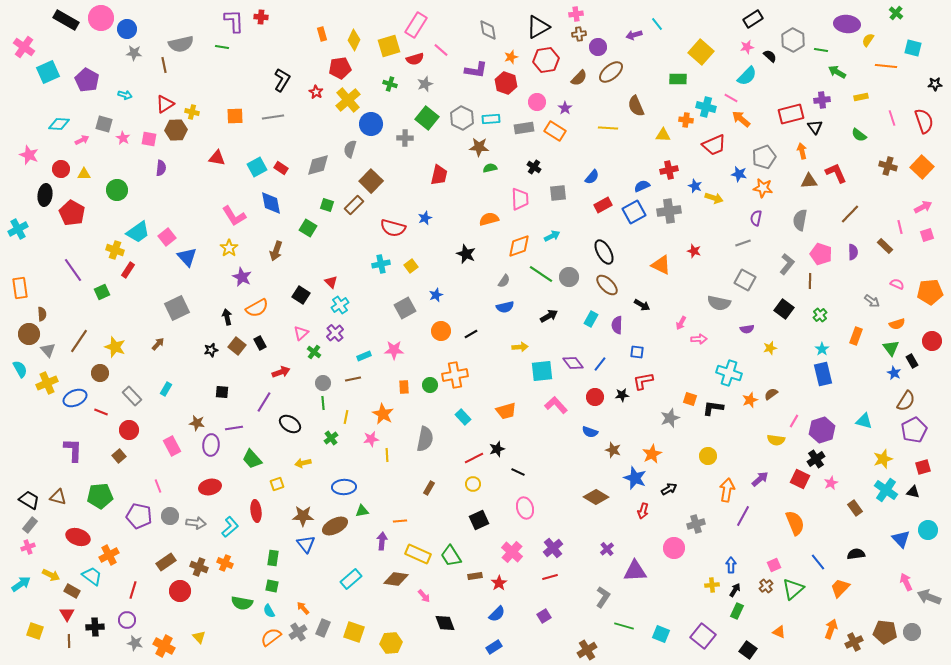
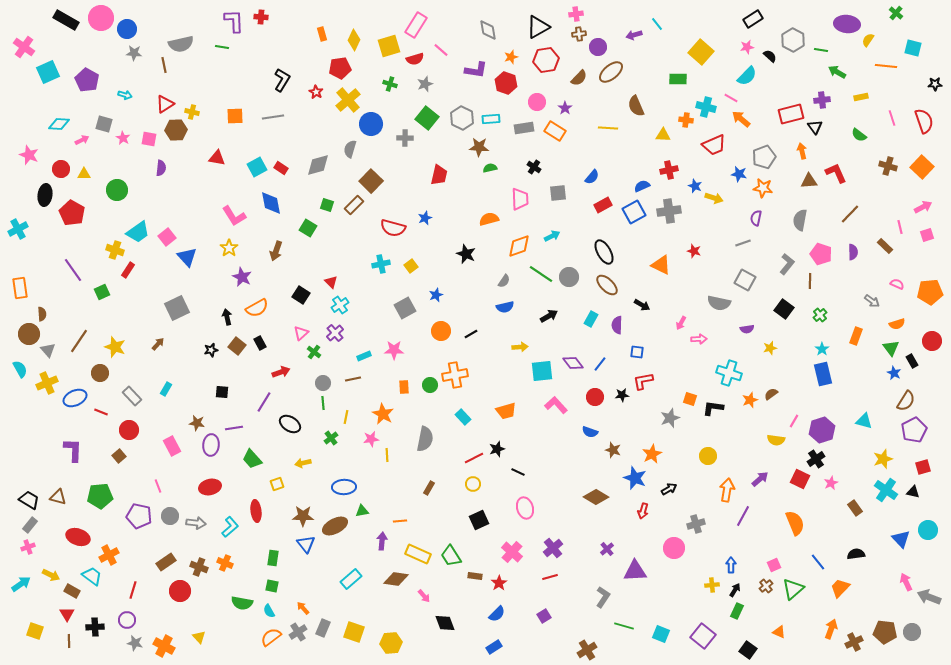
brown rectangle at (475, 576): rotated 16 degrees clockwise
